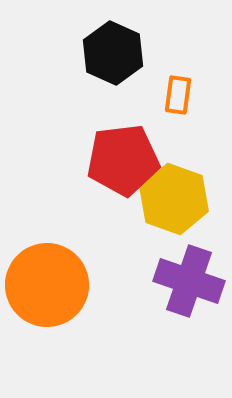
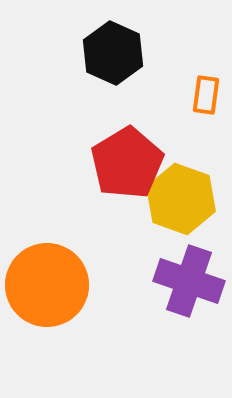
orange rectangle: moved 28 px right
red pentagon: moved 4 px right, 3 px down; rotated 24 degrees counterclockwise
yellow hexagon: moved 7 px right
